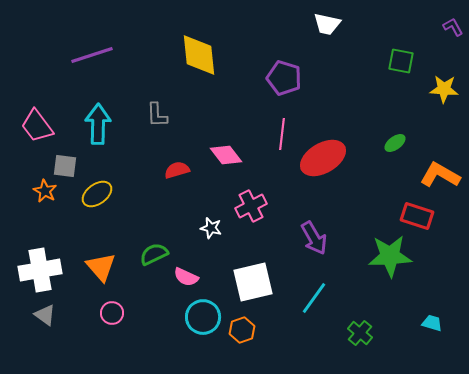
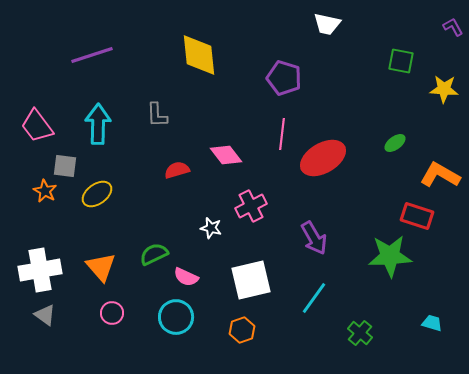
white square: moved 2 px left, 2 px up
cyan circle: moved 27 px left
